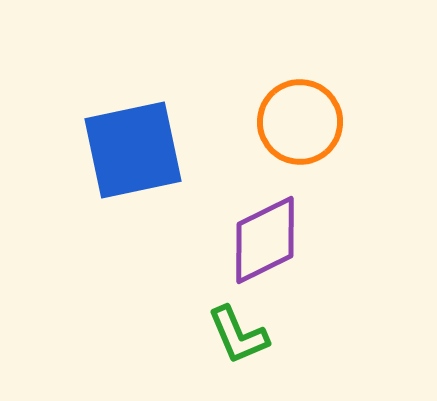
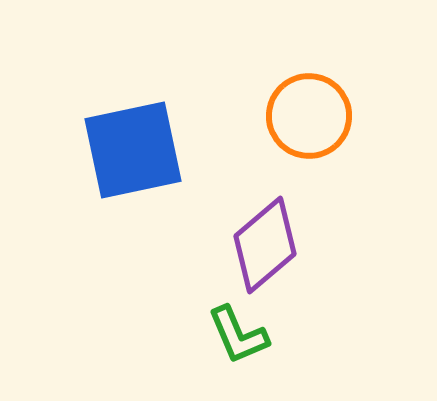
orange circle: moved 9 px right, 6 px up
purple diamond: moved 5 px down; rotated 14 degrees counterclockwise
